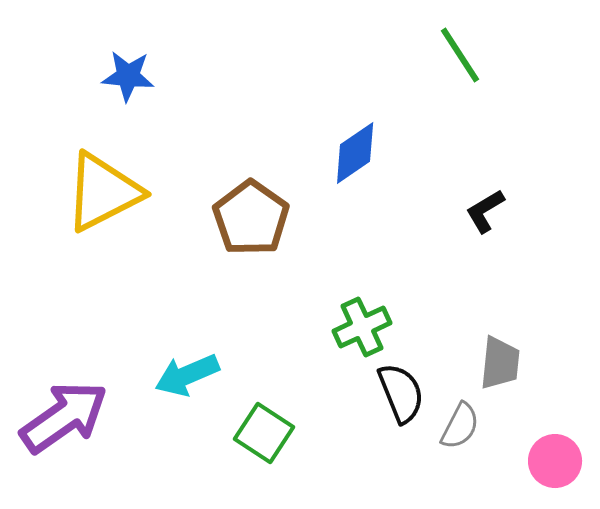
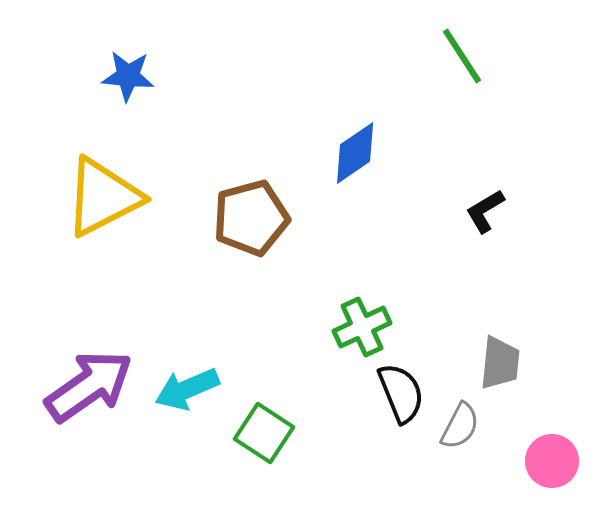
green line: moved 2 px right, 1 px down
yellow triangle: moved 5 px down
brown pentagon: rotated 22 degrees clockwise
cyan arrow: moved 14 px down
purple arrow: moved 25 px right, 31 px up
pink circle: moved 3 px left
